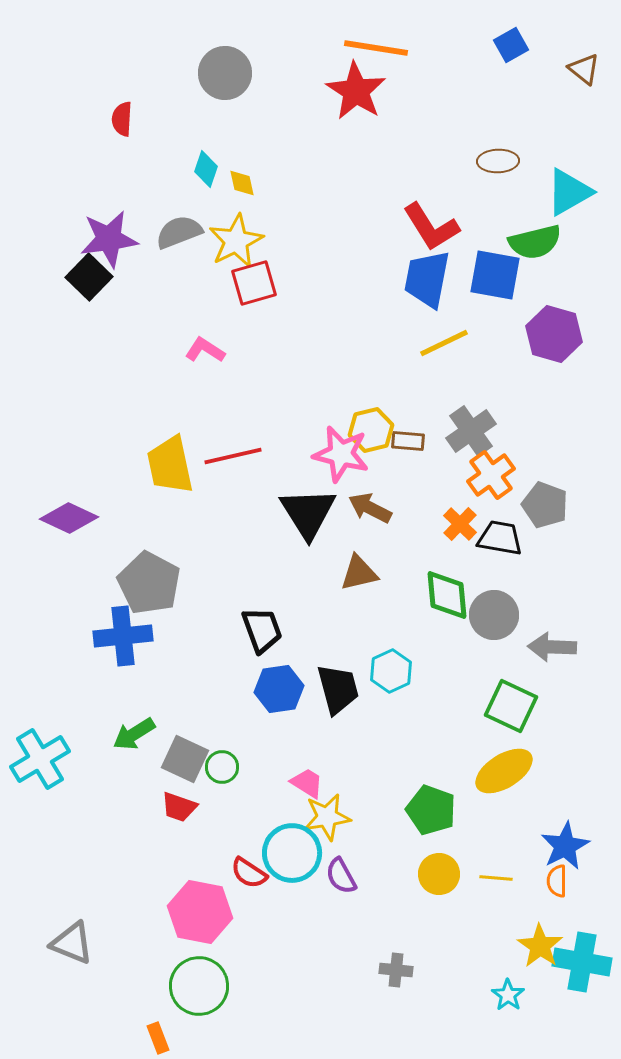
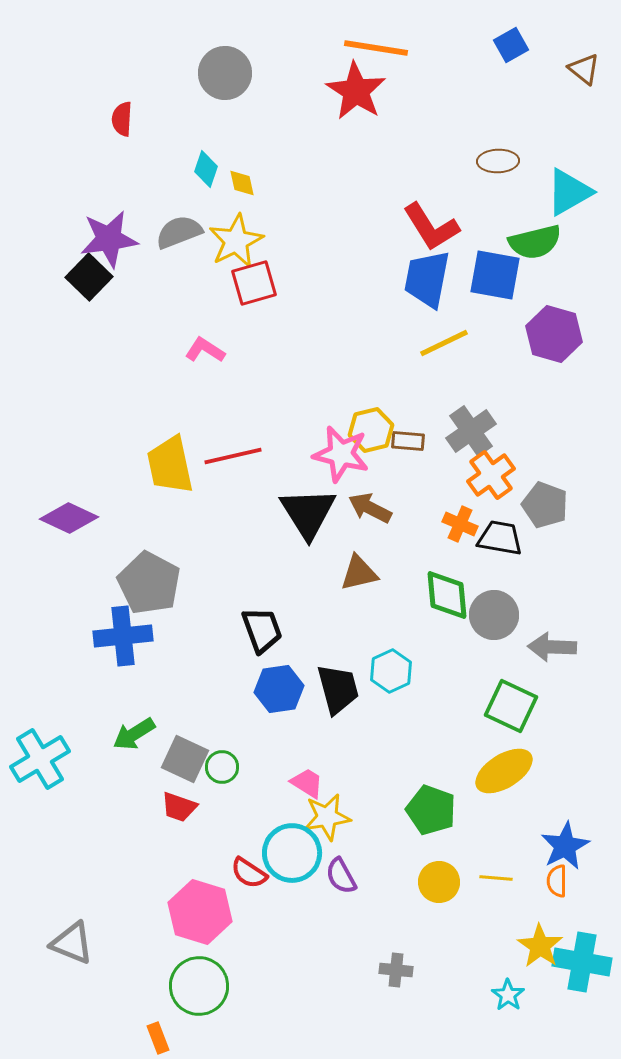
orange cross at (460, 524): rotated 20 degrees counterclockwise
yellow circle at (439, 874): moved 8 px down
pink hexagon at (200, 912): rotated 6 degrees clockwise
